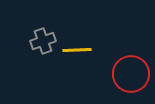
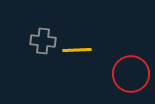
gray cross: rotated 25 degrees clockwise
